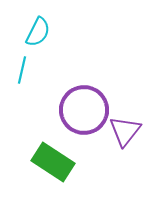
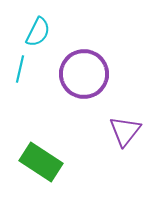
cyan line: moved 2 px left, 1 px up
purple circle: moved 36 px up
green rectangle: moved 12 px left
